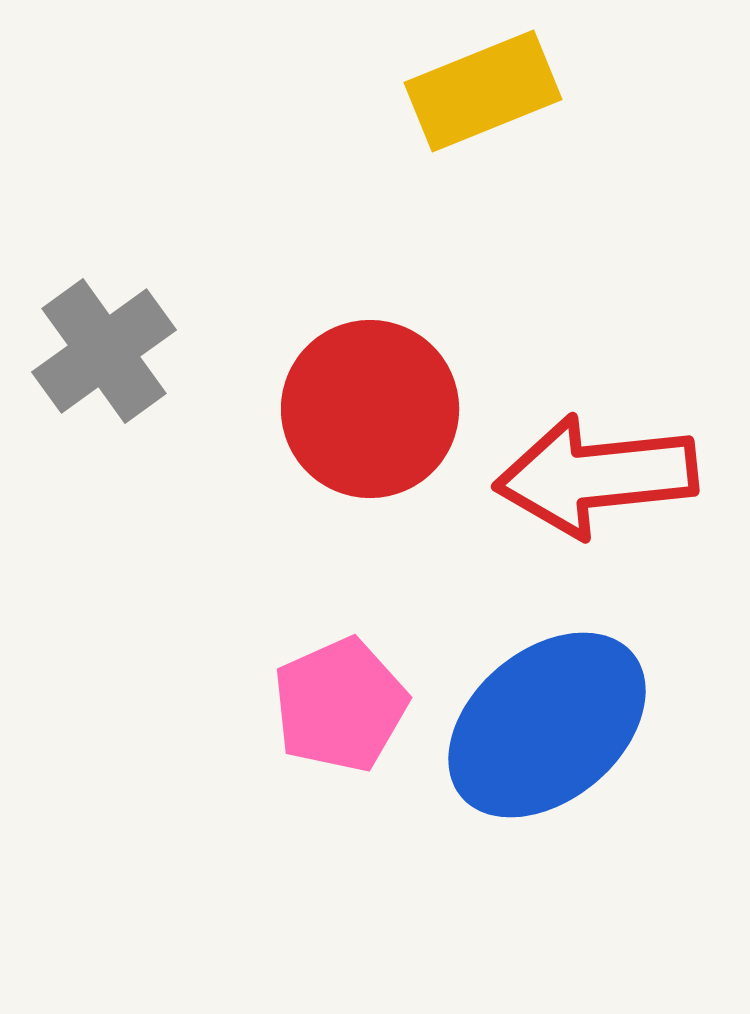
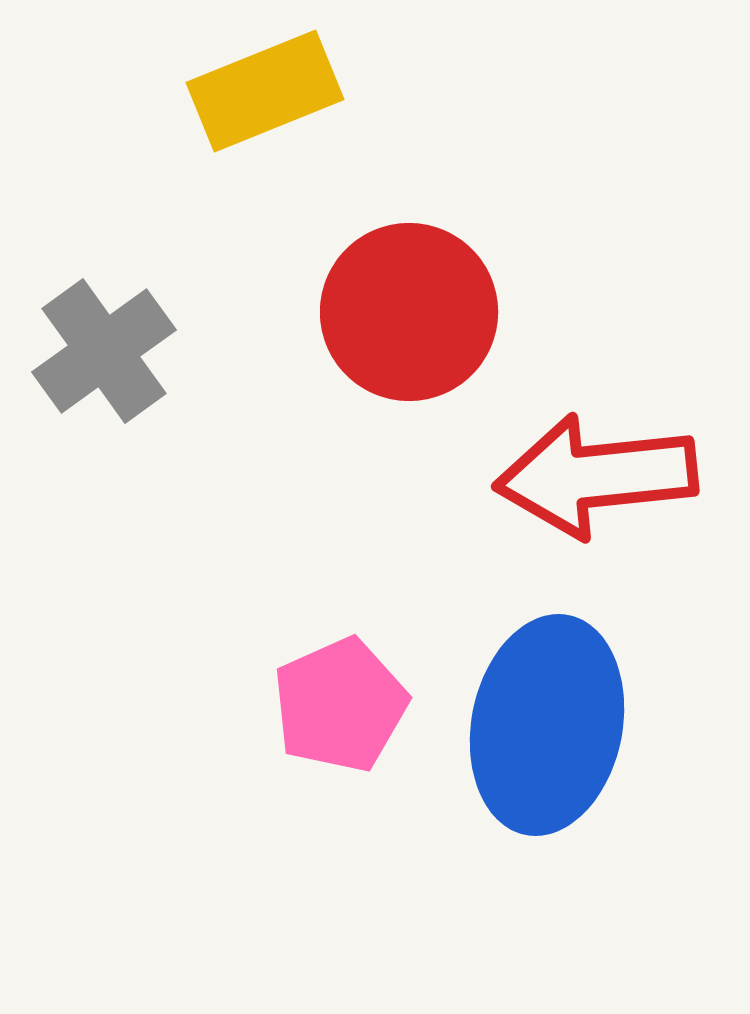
yellow rectangle: moved 218 px left
red circle: moved 39 px right, 97 px up
blue ellipse: rotated 39 degrees counterclockwise
